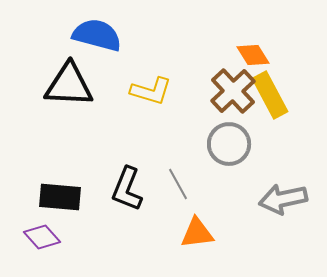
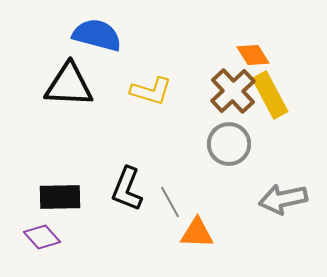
gray line: moved 8 px left, 18 px down
black rectangle: rotated 6 degrees counterclockwise
orange triangle: rotated 9 degrees clockwise
